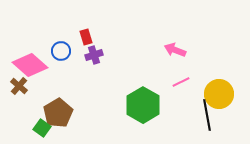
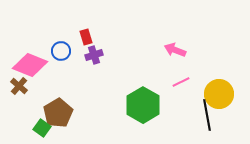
pink diamond: rotated 20 degrees counterclockwise
